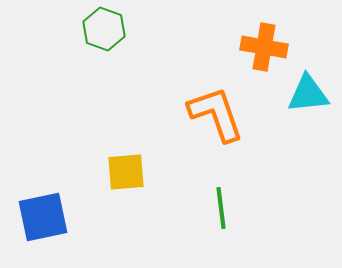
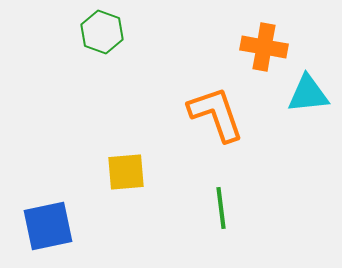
green hexagon: moved 2 px left, 3 px down
blue square: moved 5 px right, 9 px down
